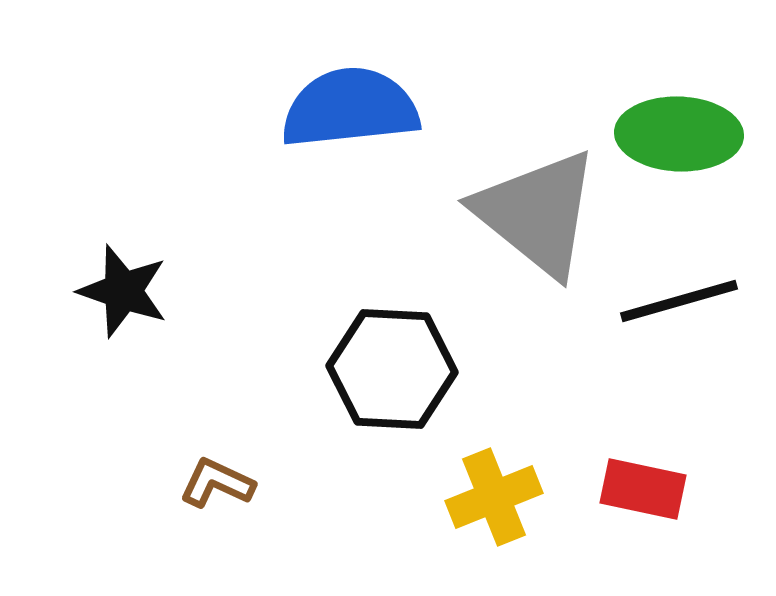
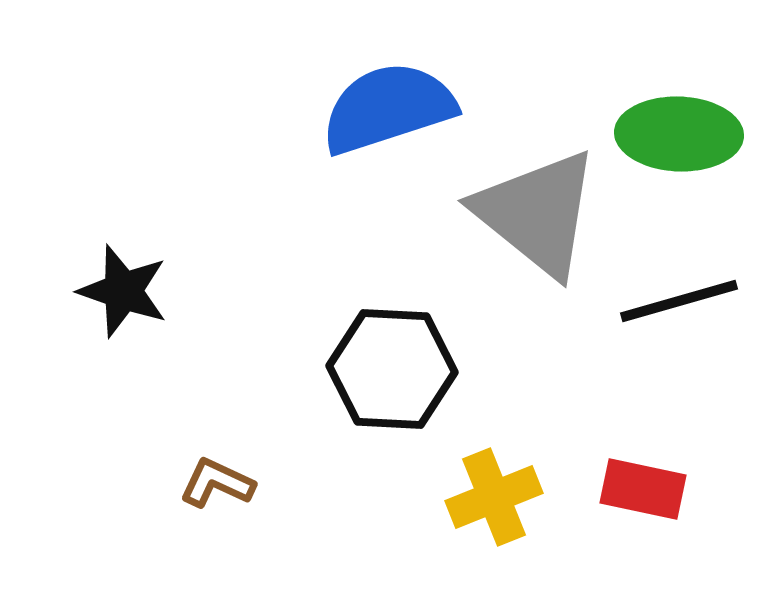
blue semicircle: moved 38 px right; rotated 12 degrees counterclockwise
